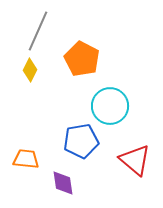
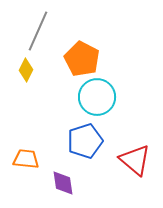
yellow diamond: moved 4 px left
cyan circle: moved 13 px left, 9 px up
blue pentagon: moved 4 px right; rotated 8 degrees counterclockwise
